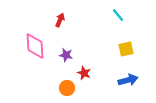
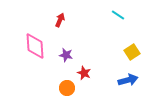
cyan line: rotated 16 degrees counterclockwise
yellow square: moved 6 px right, 3 px down; rotated 21 degrees counterclockwise
